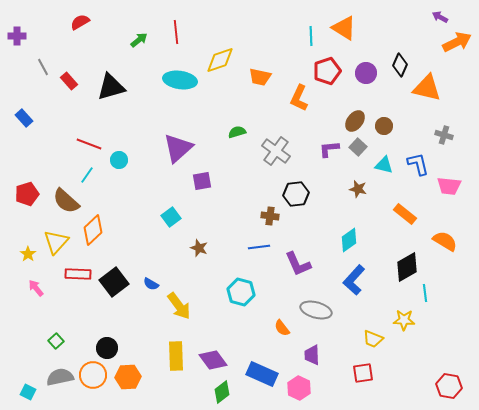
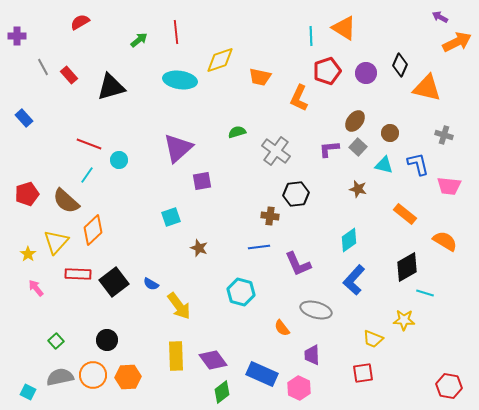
red rectangle at (69, 81): moved 6 px up
brown circle at (384, 126): moved 6 px right, 7 px down
cyan square at (171, 217): rotated 18 degrees clockwise
cyan line at (425, 293): rotated 66 degrees counterclockwise
black circle at (107, 348): moved 8 px up
